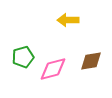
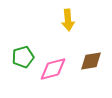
yellow arrow: rotated 95 degrees counterclockwise
